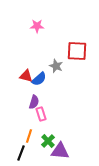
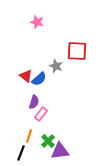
pink star: moved 4 px up; rotated 16 degrees clockwise
red triangle: rotated 24 degrees clockwise
pink rectangle: rotated 56 degrees clockwise
purple triangle: rotated 12 degrees counterclockwise
